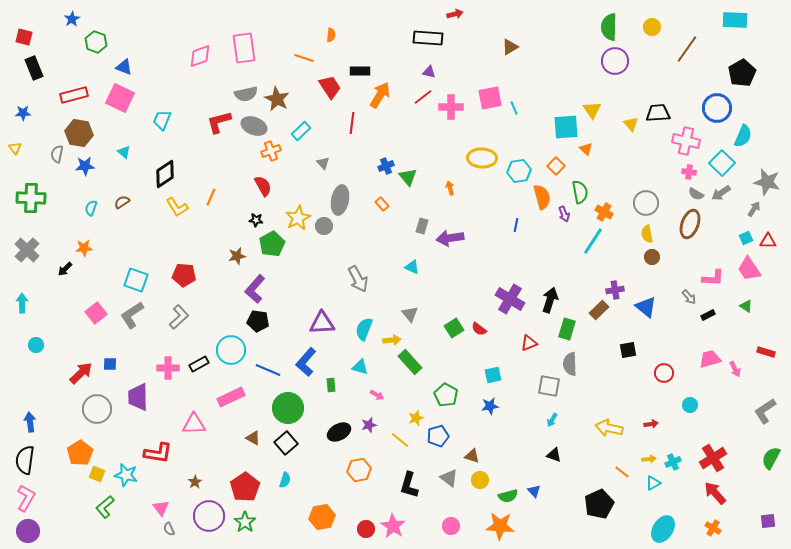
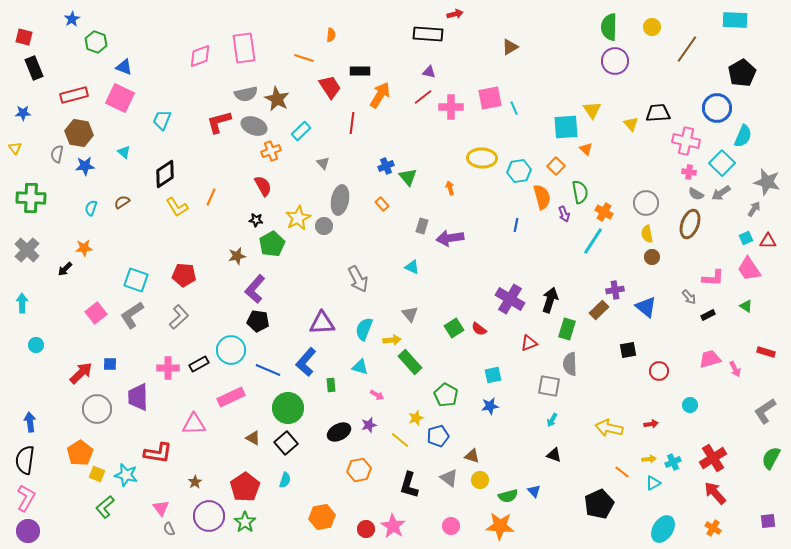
black rectangle at (428, 38): moved 4 px up
red circle at (664, 373): moved 5 px left, 2 px up
